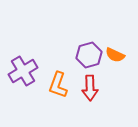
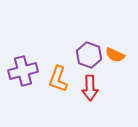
purple hexagon: rotated 25 degrees counterclockwise
purple cross: rotated 16 degrees clockwise
orange L-shape: moved 6 px up
